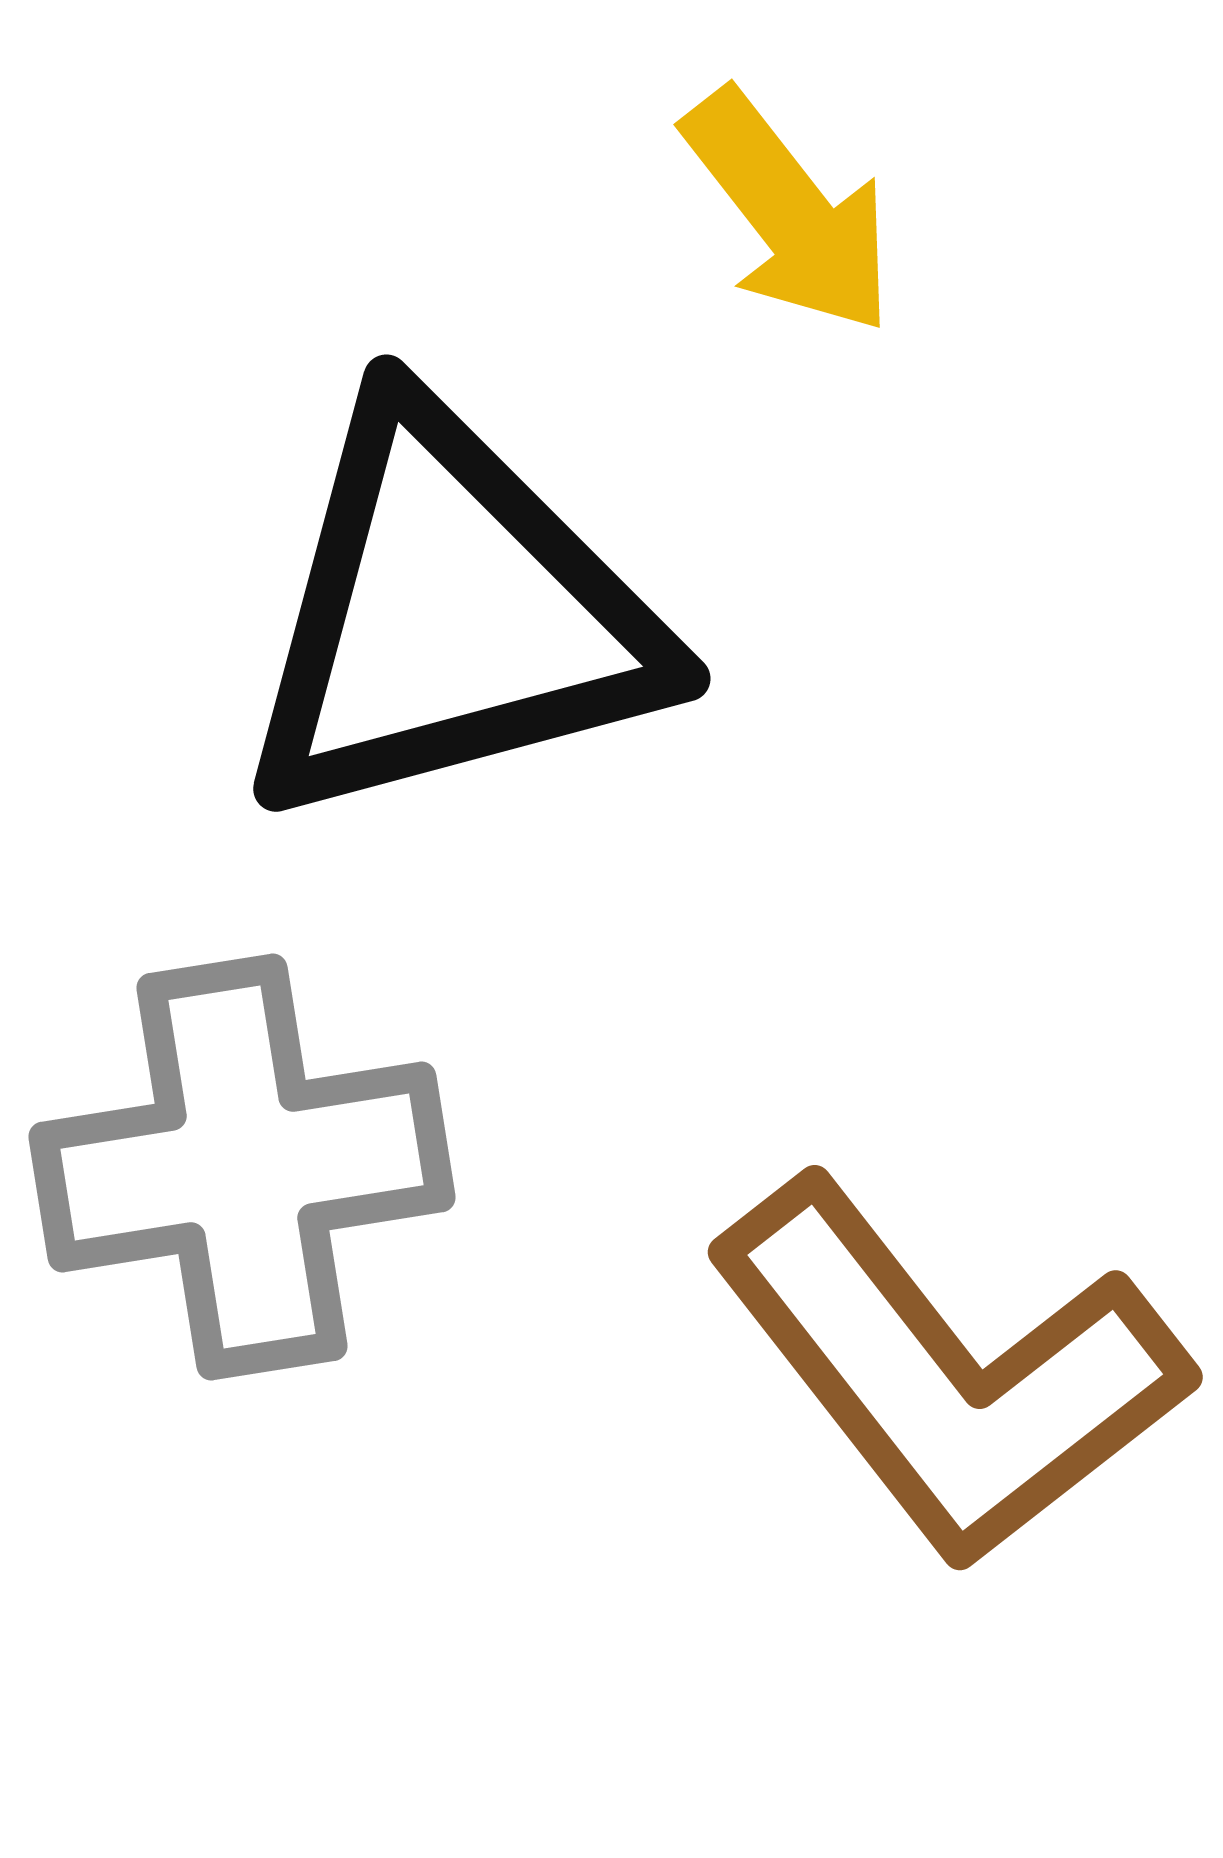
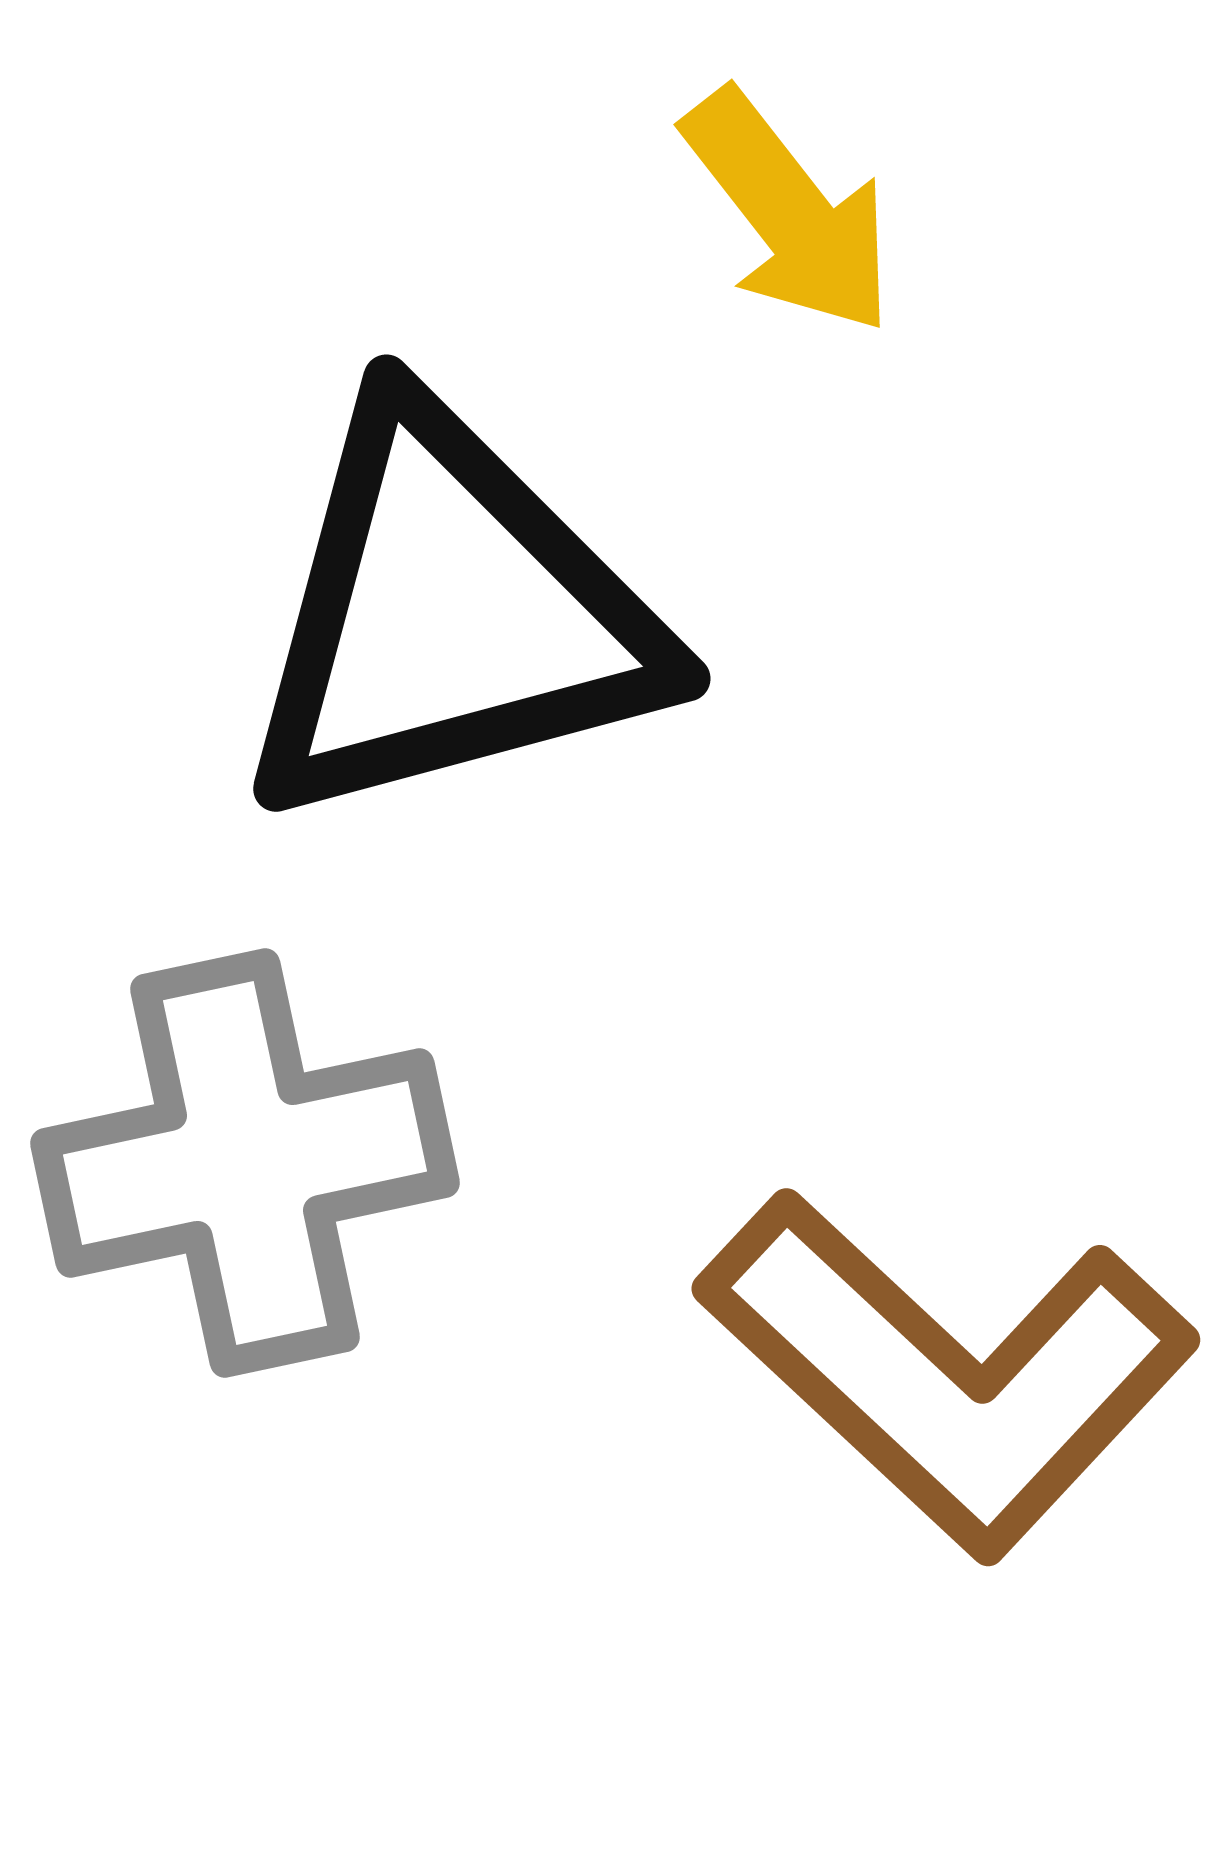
gray cross: moved 3 px right, 4 px up; rotated 3 degrees counterclockwise
brown L-shape: rotated 9 degrees counterclockwise
